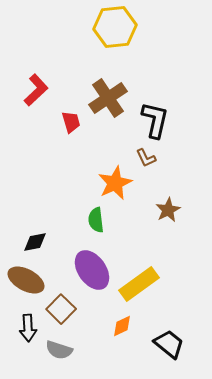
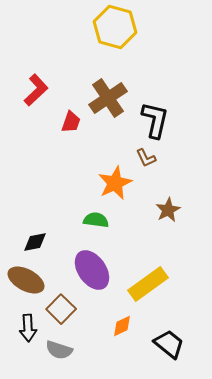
yellow hexagon: rotated 21 degrees clockwise
red trapezoid: rotated 35 degrees clockwise
green semicircle: rotated 105 degrees clockwise
yellow rectangle: moved 9 px right
